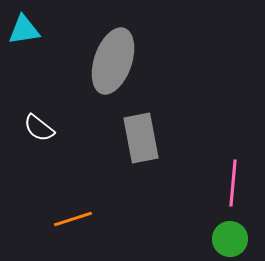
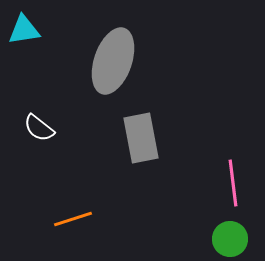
pink line: rotated 12 degrees counterclockwise
